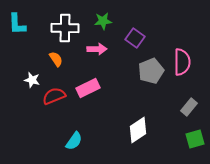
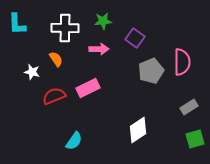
pink arrow: moved 2 px right
white star: moved 8 px up
gray rectangle: rotated 18 degrees clockwise
